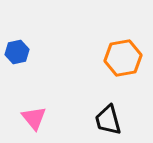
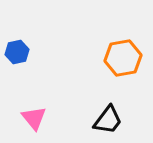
black trapezoid: rotated 128 degrees counterclockwise
